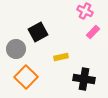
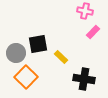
pink cross: rotated 14 degrees counterclockwise
black square: moved 12 px down; rotated 18 degrees clockwise
gray circle: moved 4 px down
yellow rectangle: rotated 56 degrees clockwise
